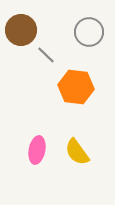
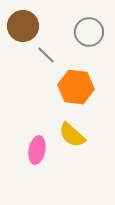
brown circle: moved 2 px right, 4 px up
yellow semicircle: moved 5 px left, 17 px up; rotated 12 degrees counterclockwise
